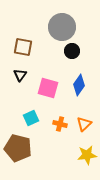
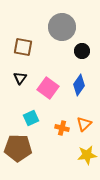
black circle: moved 10 px right
black triangle: moved 3 px down
pink square: rotated 20 degrees clockwise
orange cross: moved 2 px right, 4 px down
brown pentagon: rotated 12 degrees counterclockwise
